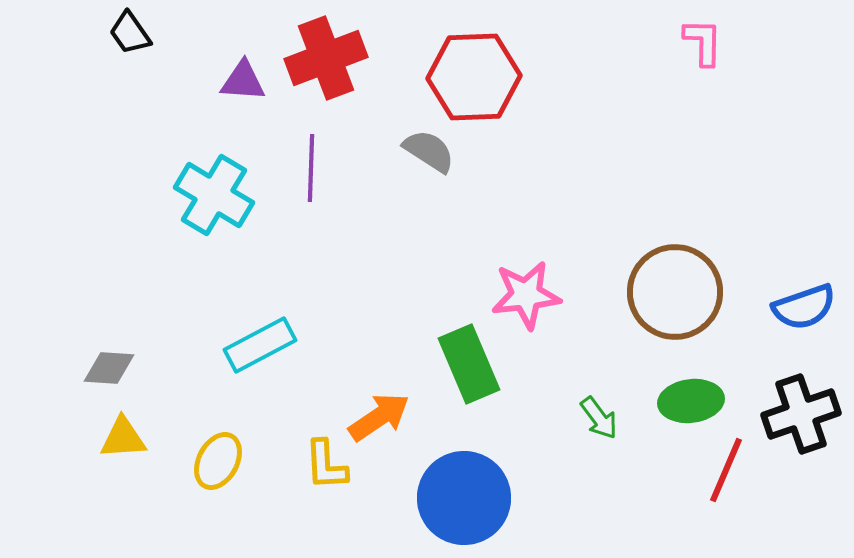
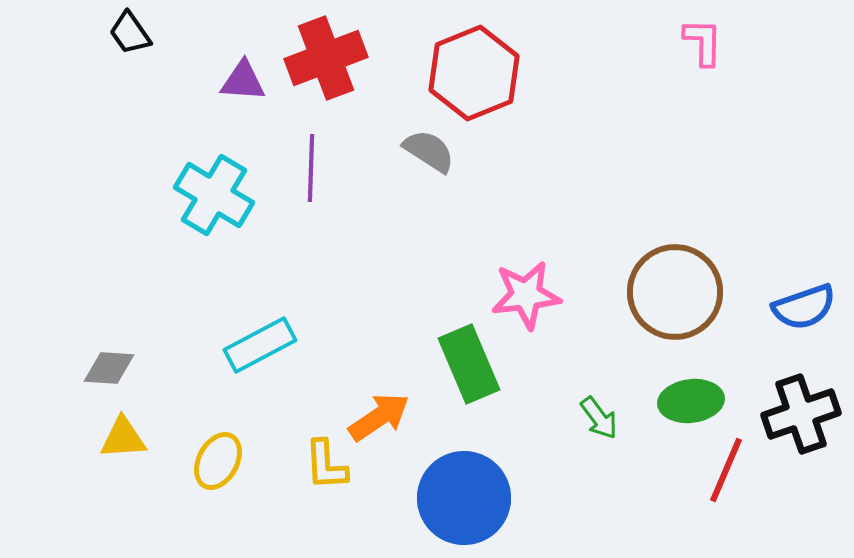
red hexagon: moved 4 px up; rotated 20 degrees counterclockwise
